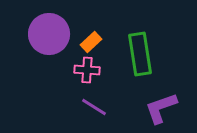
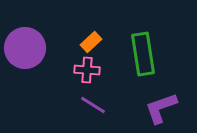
purple circle: moved 24 px left, 14 px down
green rectangle: moved 3 px right
purple line: moved 1 px left, 2 px up
